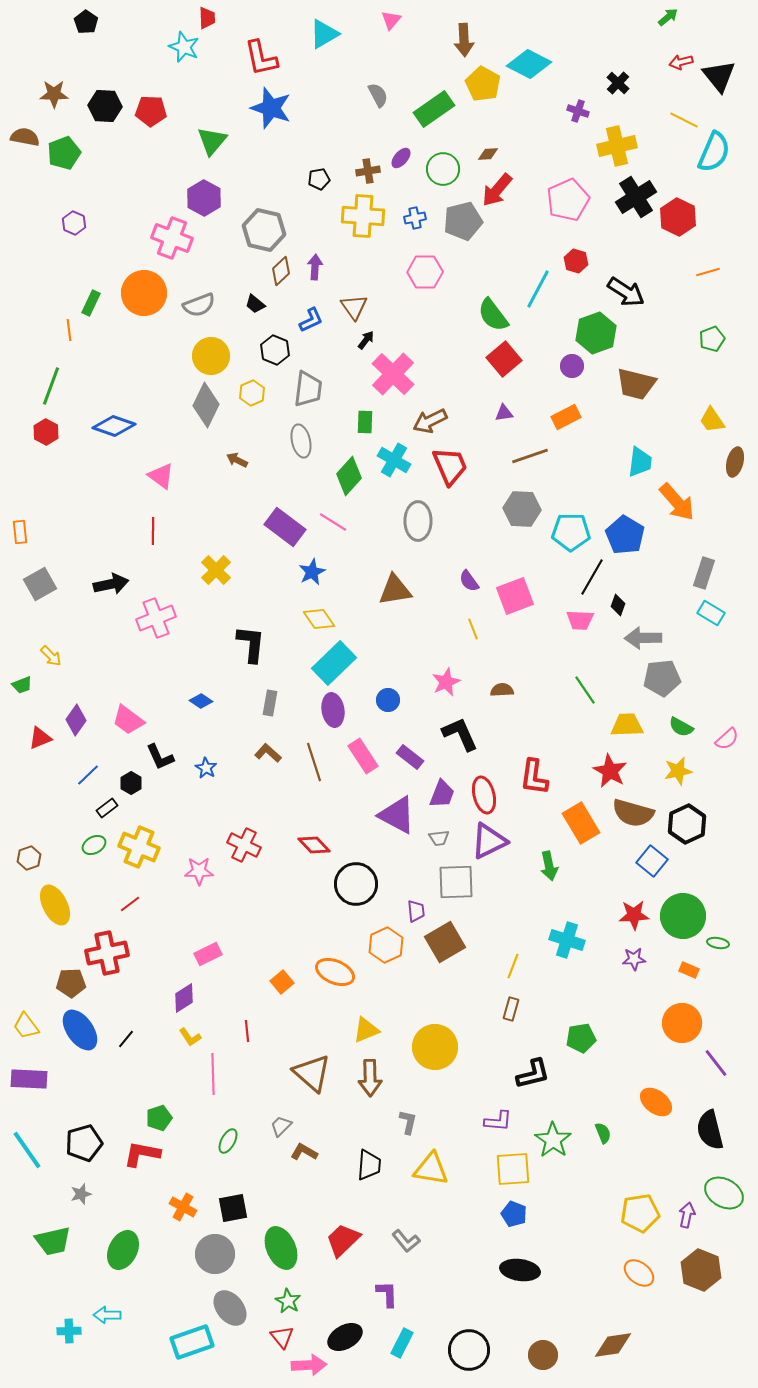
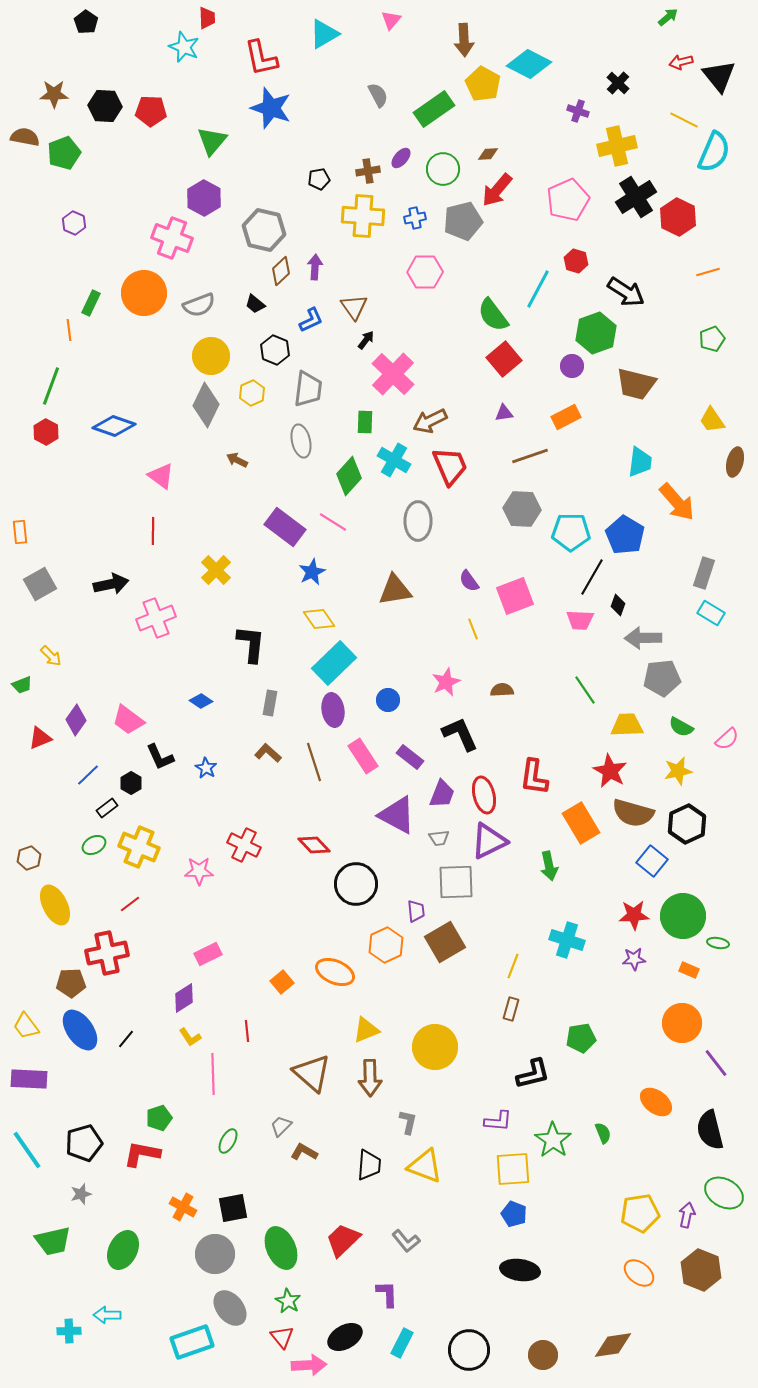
yellow triangle at (431, 1169): moved 6 px left, 3 px up; rotated 12 degrees clockwise
